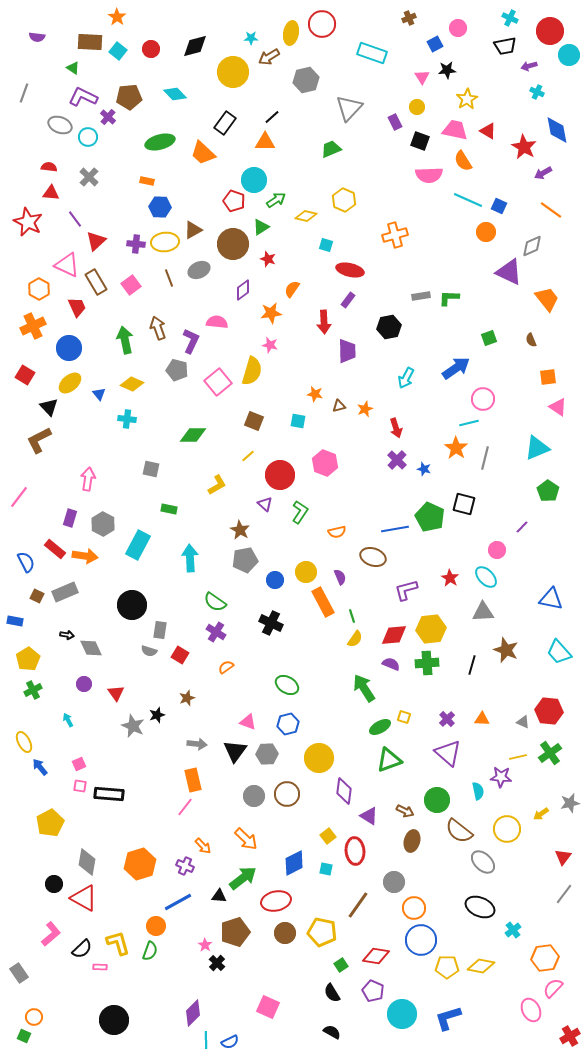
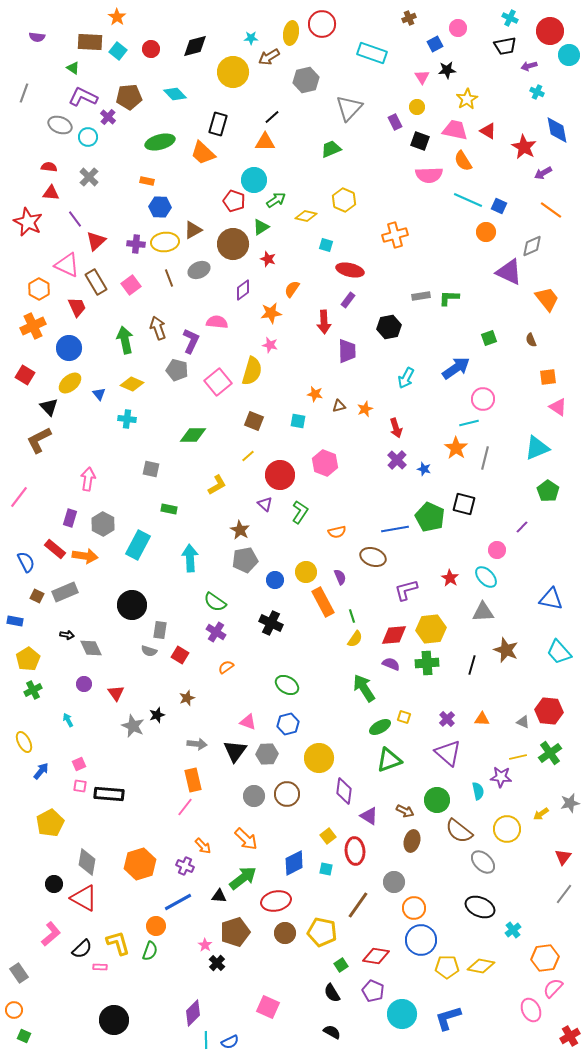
black rectangle at (225, 123): moved 7 px left, 1 px down; rotated 20 degrees counterclockwise
blue arrow at (40, 767): moved 1 px right, 4 px down; rotated 78 degrees clockwise
orange circle at (34, 1017): moved 20 px left, 7 px up
